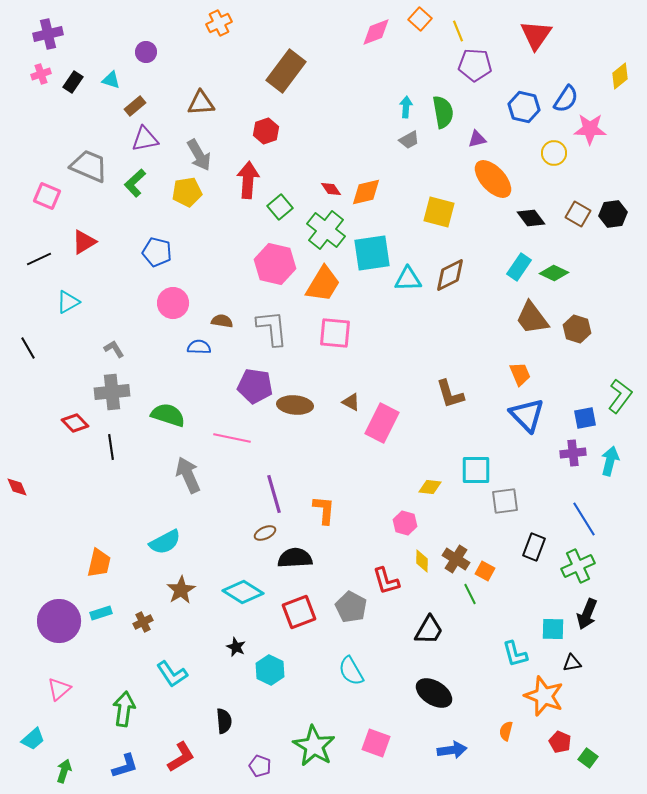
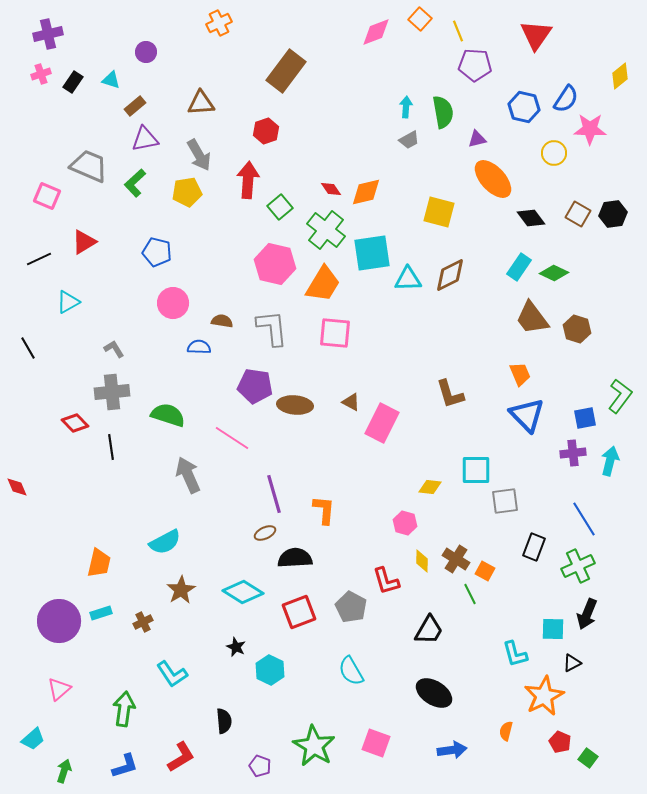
pink line at (232, 438): rotated 21 degrees clockwise
black triangle at (572, 663): rotated 18 degrees counterclockwise
orange star at (544, 696): rotated 24 degrees clockwise
